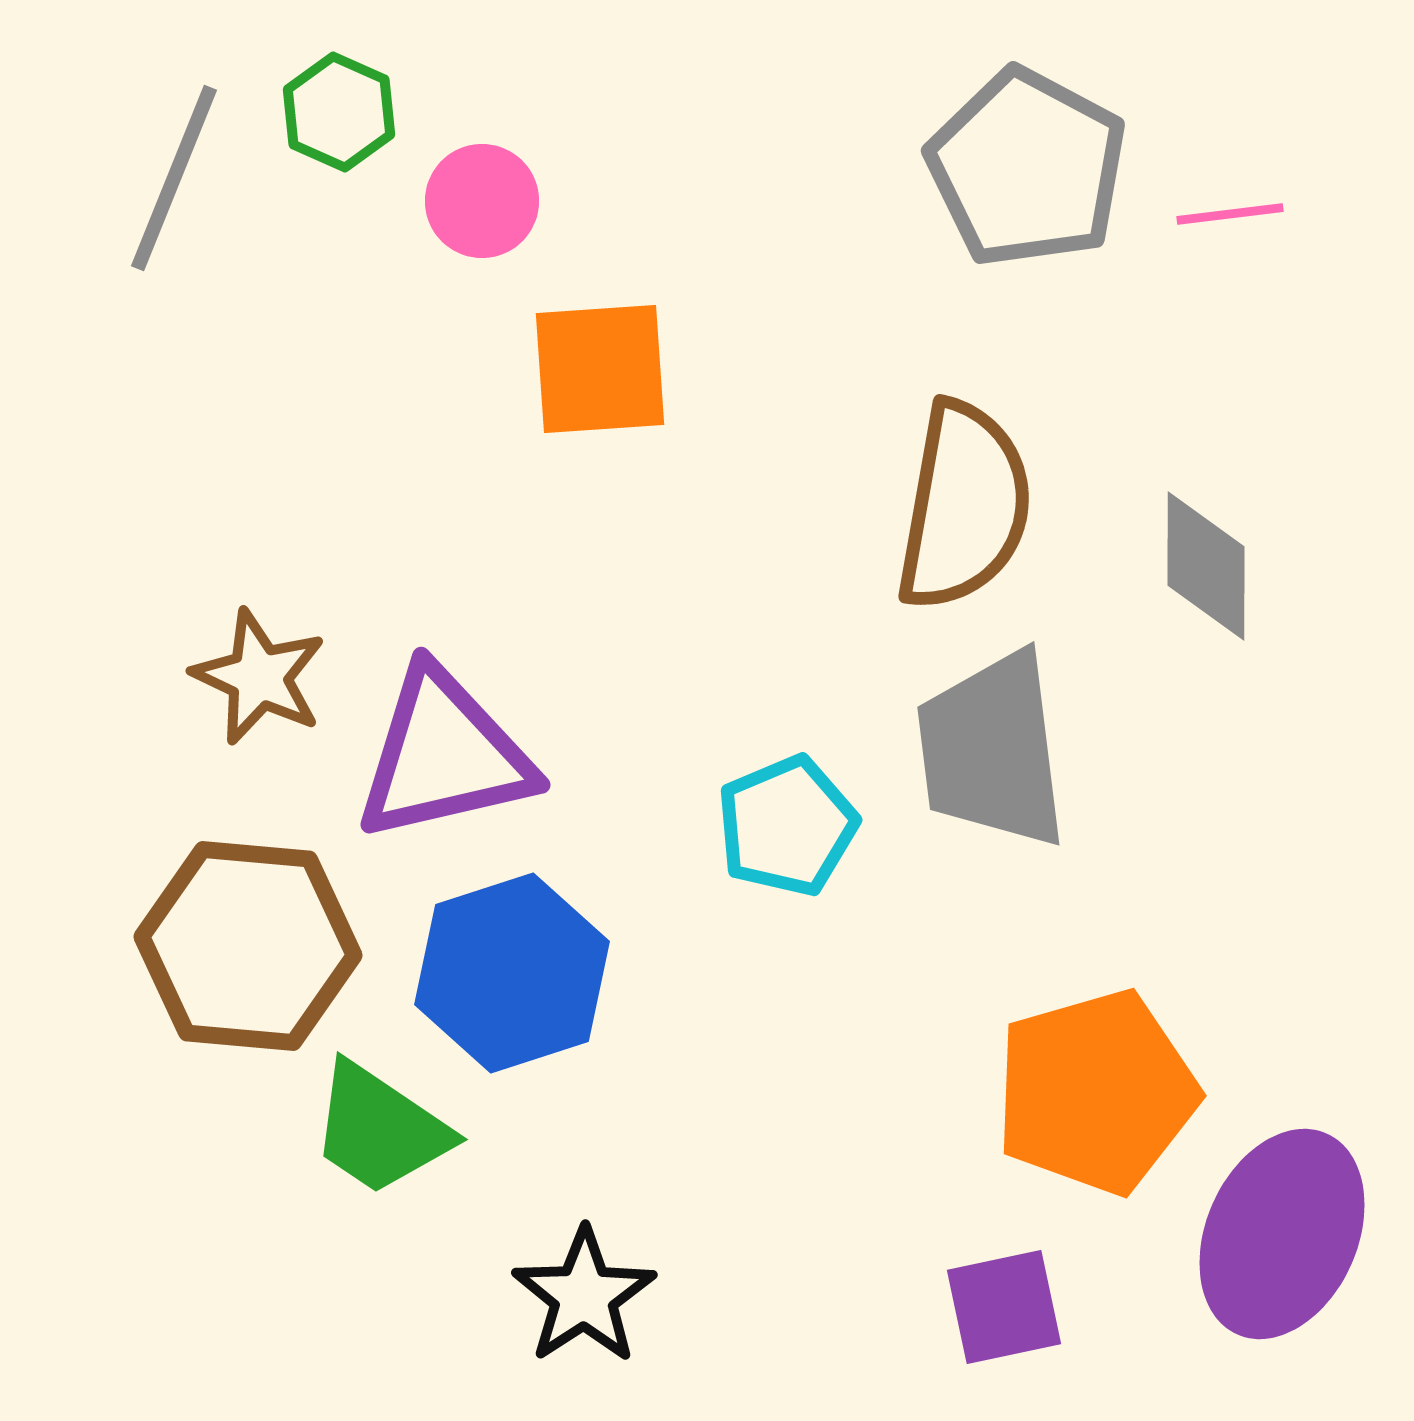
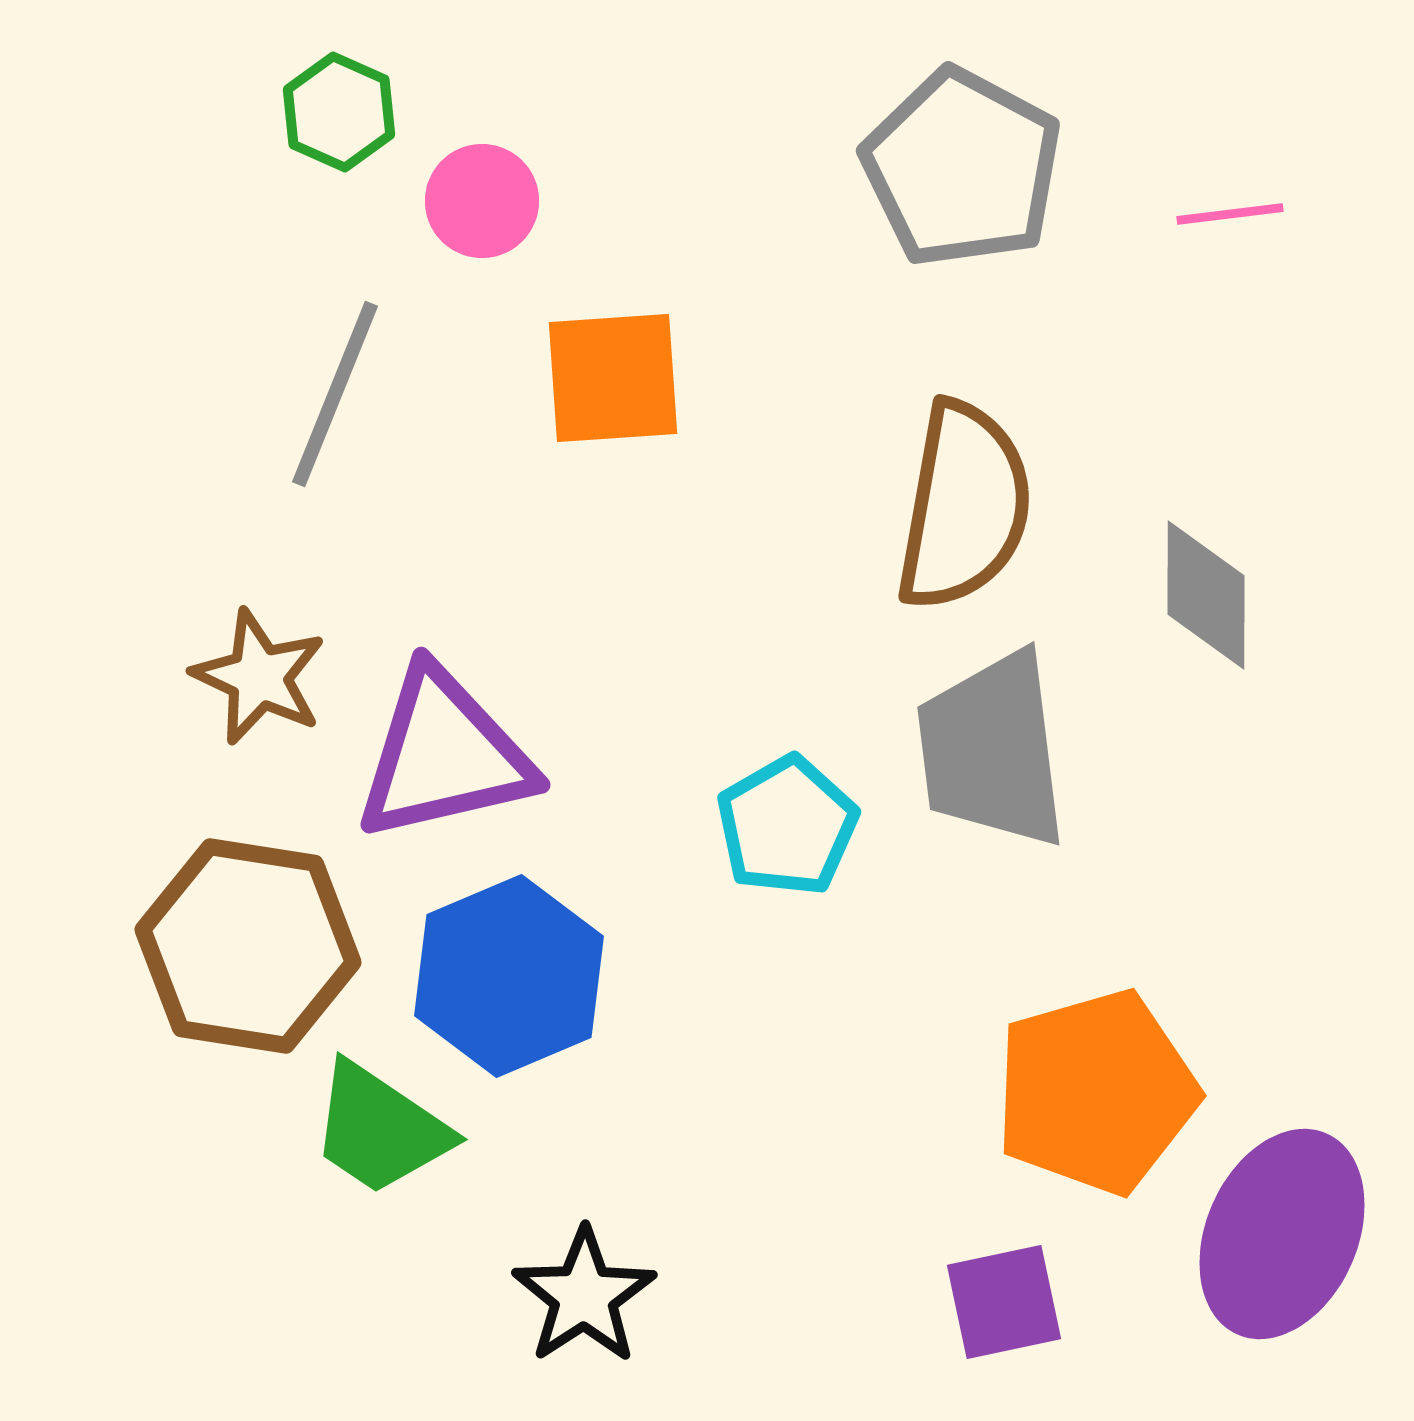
gray pentagon: moved 65 px left
gray line: moved 161 px right, 216 px down
orange square: moved 13 px right, 9 px down
gray diamond: moved 29 px down
cyan pentagon: rotated 7 degrees counterclockwise
brown hexagon: rotated 4 degrees clockwise
blue hexagon: moved 3 px left, 3 px down; rotated 5 degrees counterclockwise
purple square: moved 5 px up
